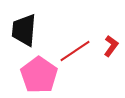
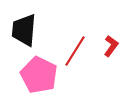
red line: rotated 24 degrees counterclockwise
pink pentagon: rotated 9 degrees counterclockwise
